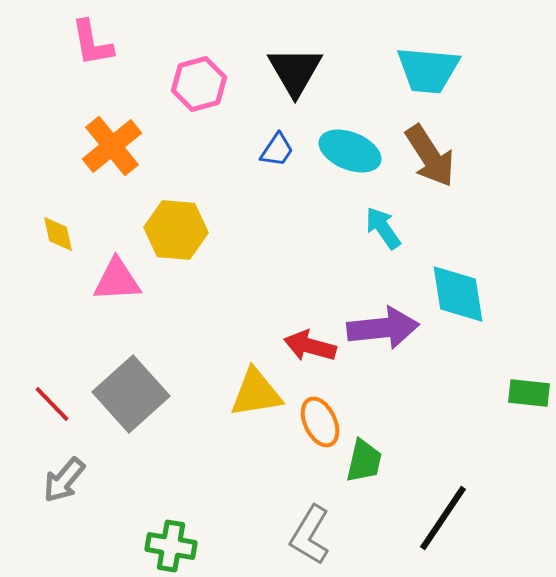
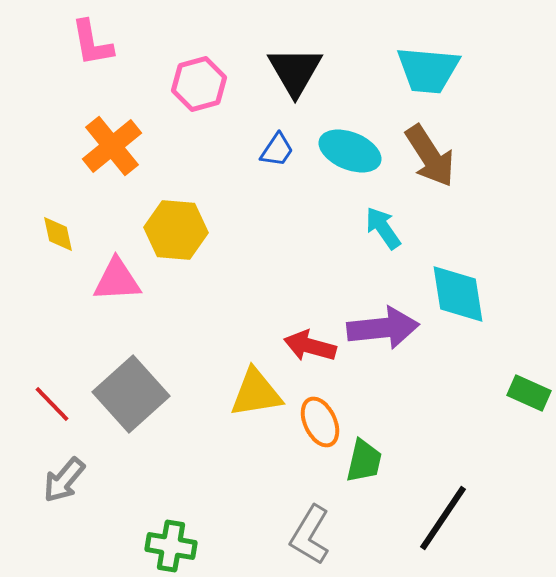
green rectangle: rotated 18 degrees clockwise
